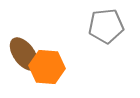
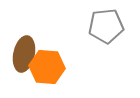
brown ellipse: rotated 48 degrees clockwise
